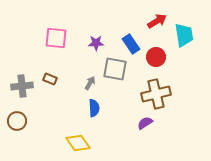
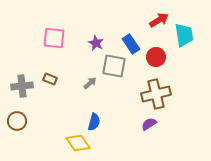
red arrow: moved 2 px right, 1 px up
pink square: moved 2 px left
purple star: rotated 28 degrees clockwise
gray square: moved 1 px left, 3 px up
gray arrow: rotated 16 degrees clockwise
blue semicircle: moved 14 px down; rotated 18 degrees clockwise
purple semicircle: moved 4 px right, 1 px down
